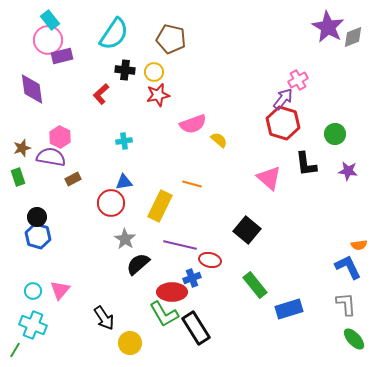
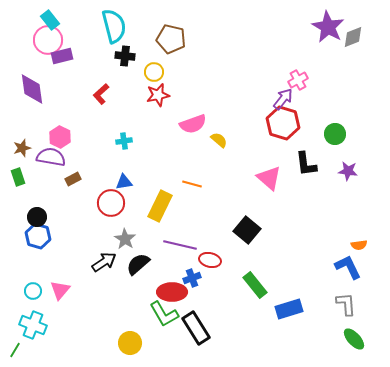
cyan semicircle at (114, 34): moved 8 px up; rotated 48 degrees counterclockwise
black cross at (125, 70): moved 14 px up
black arrow at (104, 318): moved 56 px up; rotated 90 degrees counterclockwise
